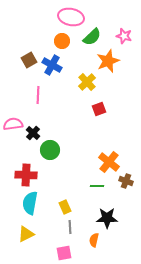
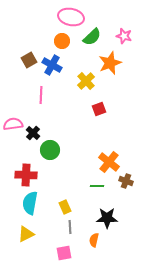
orange star: moved 2 px right, 2 px down
yellow cross: moved 1 px left, 1 px up
pink line: moved 3 px right
